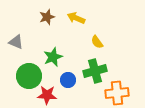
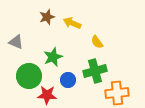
yellow arrow: moved 4 px left, 5 px down
